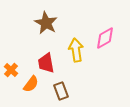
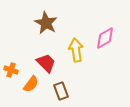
red trapezoid: rotated 145 degrees clockwise
orange cross: rotated 24 degrees counterclockwise
